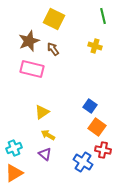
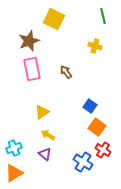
brown arrow: moved 13 px right, 23 px down
pink rectangle: rotated 65 degrees clockwise
red cross: rotated 21 degrees clockwise
